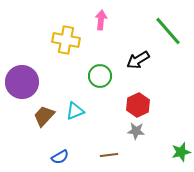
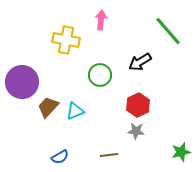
black arrow: moved 2 px right, 2 px down
green circle: moved 1 px up
brown trapezoid: moved 4 px right, 9 px up
